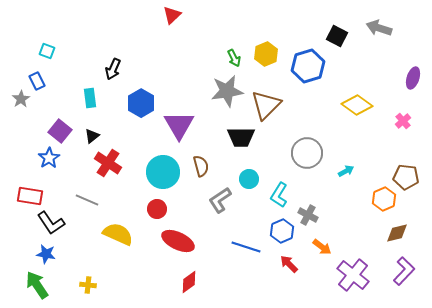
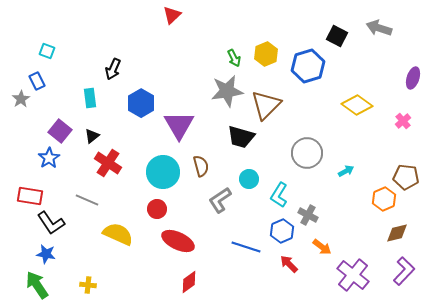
black trapezoid at (241, 137): rotated 16 degrees clockwise
